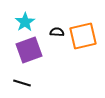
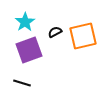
black semicircle: moved 2 px left; rotated 32 degrees counterclockwise
